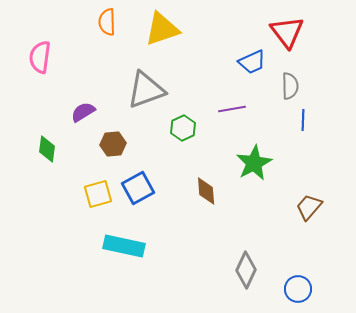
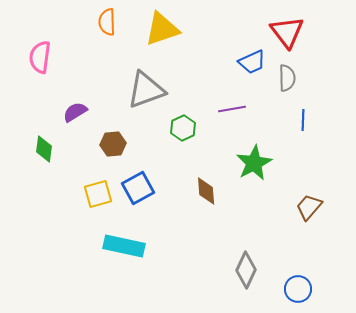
gray semicircle: moved 3 px left, 8 px up
purple semicircle: moved 8 px left
green diamond: moved 3 px left
